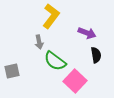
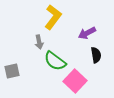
yellow L-shape: moved 2 px right, 1 px down
purple arrow: rotated 132 degrees clockwise
